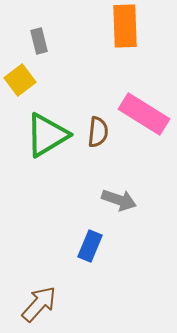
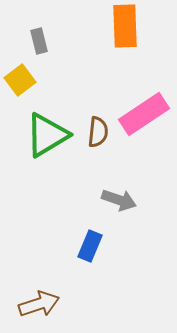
pink rectangle: rotated 66 degrees counterclockwise
brown arrow: rotated 30 degrees clockwise
